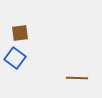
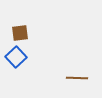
blue square: moved 1 px right, 1 px up; rotated 10 degrees clockwise
